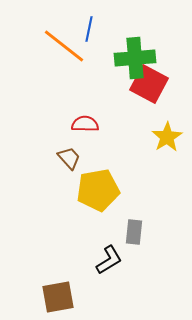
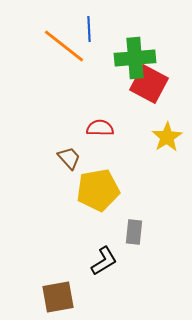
blue line: rotated 15 degrees counterclockwise
red semicircle: moved 15 px right, 4 px down
black L-shape: moved 5 px left, 1 px down
